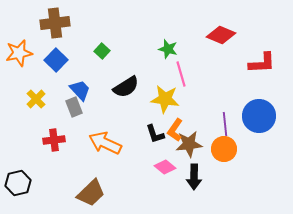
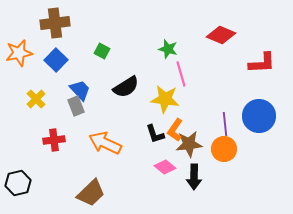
green square: rotated 14 degrees counterclockwise
gray rectangle: moved 2 px right, 1 px up
